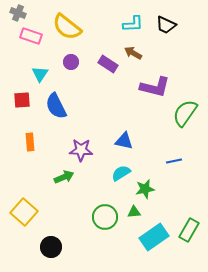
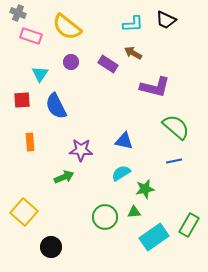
black trapezoid: moved 5 px up
green semicircle: moved 9 px left, 14 px down; rotated 96 degrees clockwise
green rectangle: moved 5 px up
